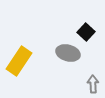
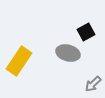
black square: rotated 18 degrees clockwise
gray arrow: rotated 132 degrees counterclockwise
